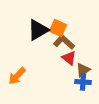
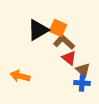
brown triangle: rotated 42 degrees counterclockwise
orange arrow: moved 3 px right; rotated 60 degrees clockwise
blue cross: moved 1 px left, 1 px down
